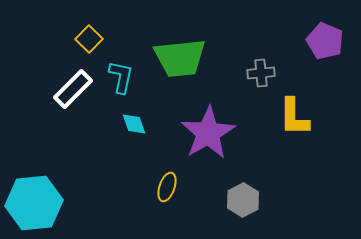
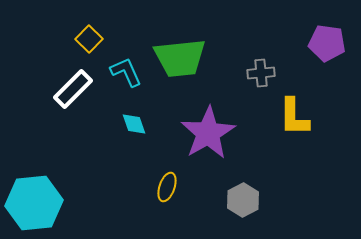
purple pentagon: moved 2 px right, 2 px down; rotated 15 degrees counterclockwise
cyan L-shape: moved 5 px right, 5 px up; rotated 36 degrees counterclockwise
